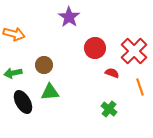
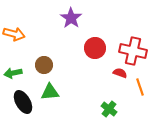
purple star: moved 2 px right, 1 px down
red cross: moved 1 px left; rotated 32 degrees counterclockwise
red semicircle: moved 8 px right
